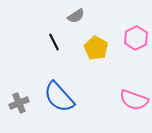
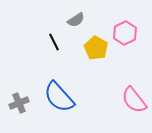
gray semicircle: moved 4 px down
pink hexagon: moved 11 px left, 5 px up
pink semicircle: rotated 32 degrees clockwise
